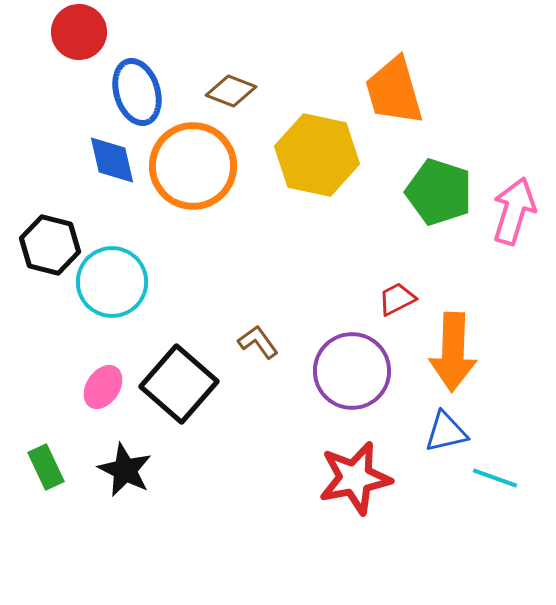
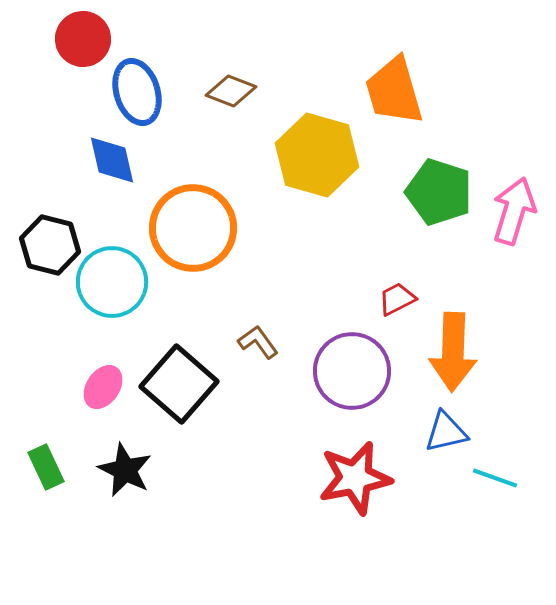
red circle: moved 4 px right, 7 px down
yellow hexagon: rotated 4 degrees clockwise
orange circle: moved 62 px down
